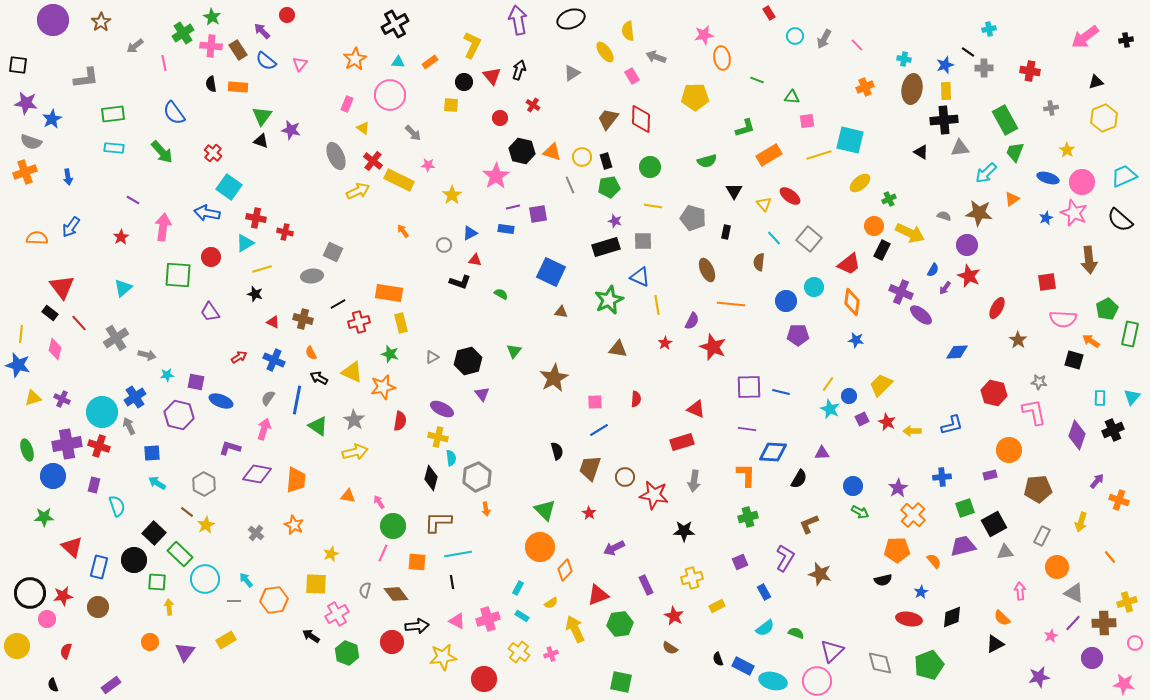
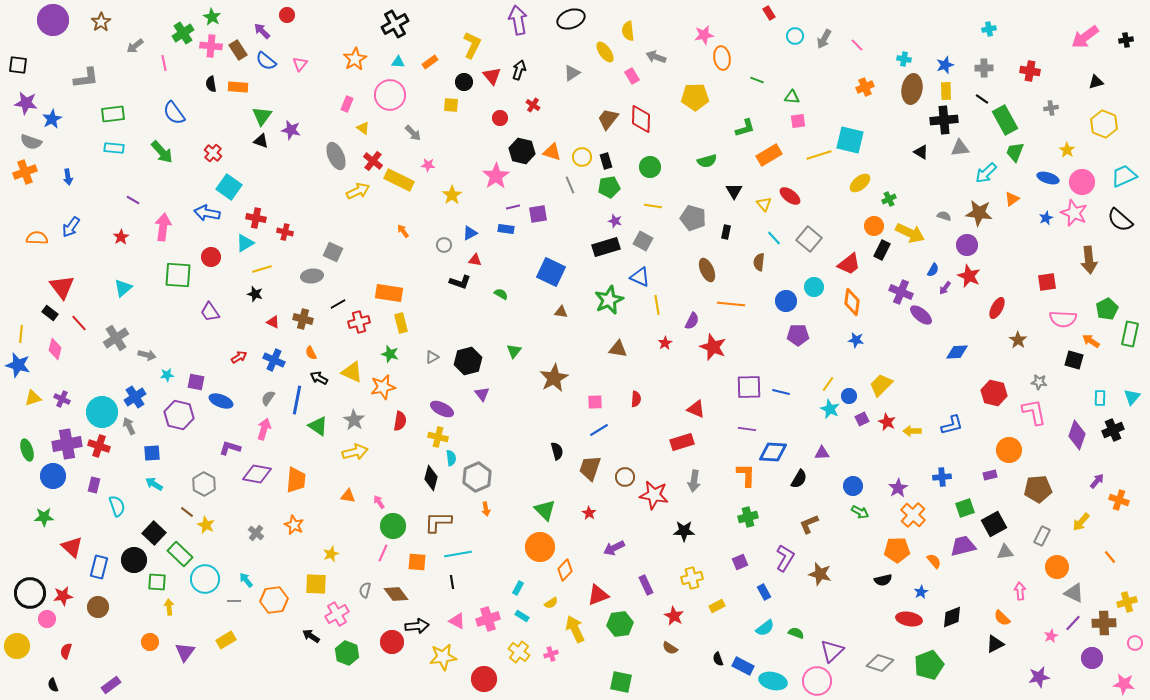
black line at (968, 52): moved 14 px right, 47 px down
yellow hexagon at (1104, 118): moved 6 px down; rotated 16 degrees counterclockwise
pink square at (807, 121): moved 9 px left
gray square at (643, 241): rotated 30 degrees clockwise
cyan arrow at (157, 483): moved 3 px left, 1 px down
yellow arrow at (1081, 522): rotated 24 degrees clockwise
yellow star at (206, 525): rotated 18 degrees counterclockwise
gray diamond at (880, 663): rotated 56 degrees counterclockwise
